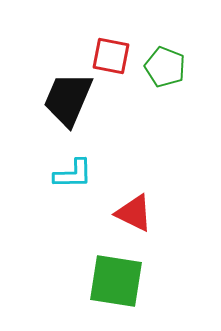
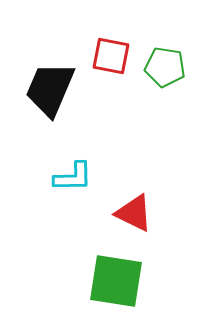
green pentagon: rotated 12 degrees counterclockwise
black trapezoid: moved 18 px left, 10 px up
cyan L-shape: moved 3 px down
